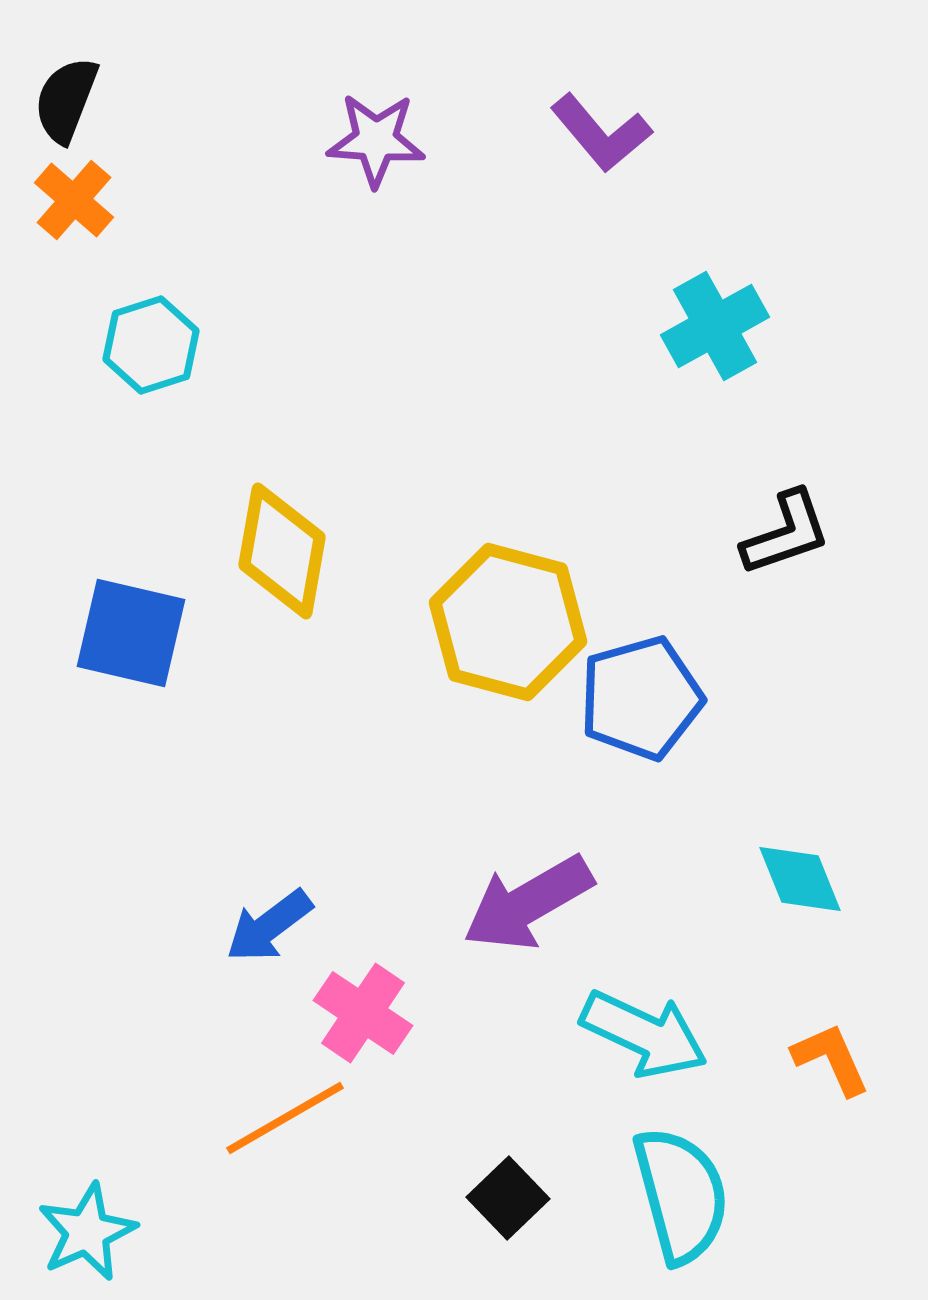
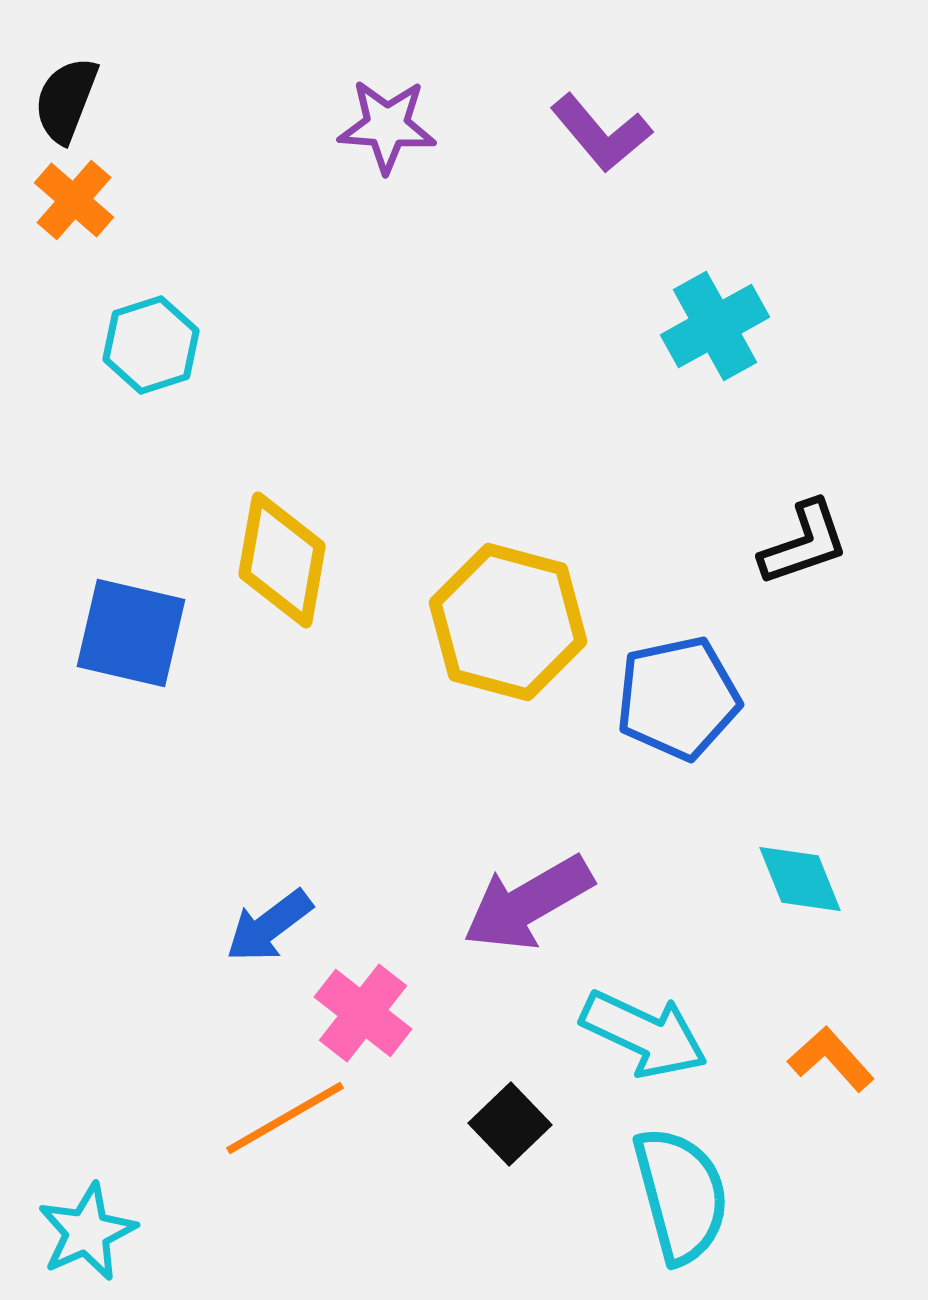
purple star: moved 11 px right, 14 px up
black L-shape: moved 18 px right, 10 px down
yellow diamond: moved 9 px down
blue pentagon: moved 37 px right; rotated 4 degrees clockwise
pink cross: rotated 4 degrees clockwise
orange L-shape: rotated 18 degrees counterclockwise
black square: moved 2 px right, 74 px up
